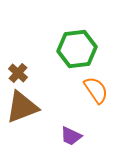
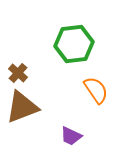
green hexagon: moved 3 px left, 5 px up
